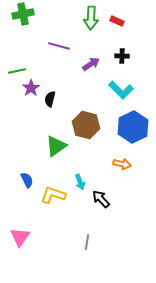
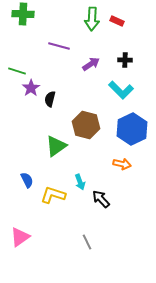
green cross: rotated 15 degrees clockwise
green arrow: moved 1 px right, 1 px down
black cross: moved 3 px right, 4 px down
green line: rotated 30 degrees clockwise
blue hexagon: moved 1 px left, 2 px down
pink triangle: rotated 20 degrees clockwise
gray line: rotated 35 degrees counterclockwise
